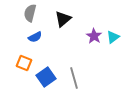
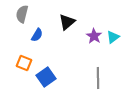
gray semicircle: moved 8 px left, 1 px down
black triangle: moved 4 px right, 3 px down
blue semicircle: moved 2 px right, 2 px up; rotated 32 degrees counterclockwise
gray line: moved 24 px right; rotated 15 degrees clockwise
